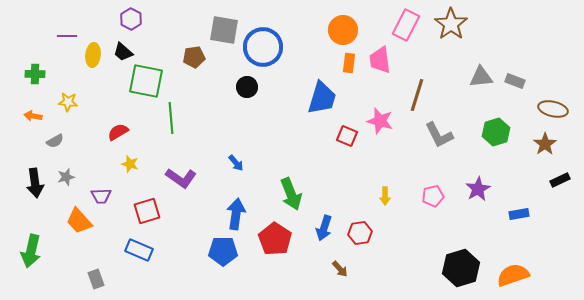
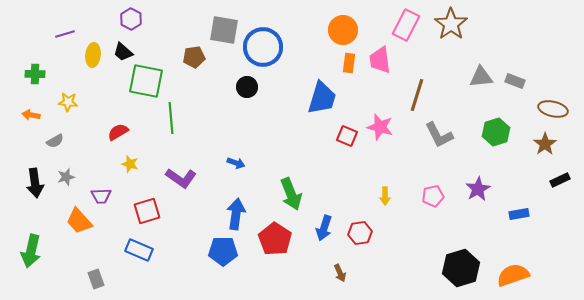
purple line at (67, 36): moved 2 px left, 2 px up; rotated 18 degrees counterclockwise
orange arrow at (33, 116): moved 2 px left, 1 px up
pink star at (380, 121): moved 6 px down
blue arrow at (236, 163): rotated 30 degrees counterclockwise
brown arrow at (340, 269): moved 4 px down; rotated 18 degrees clockwise
